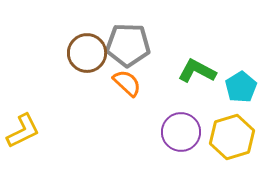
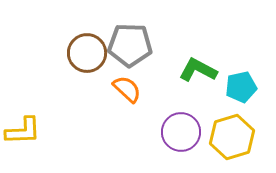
gray pentagon: moved 2 px right
green L-shape: moved 1 px right, 1 px up
orange semicircle: moved 6 px down
cyan pentagon: rotated 20 degrees clockwise
yellow L-shape: rotated 24 degrees clockwise
